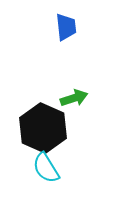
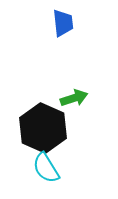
blue trapezoid: moved 3 px left, 4 px up
